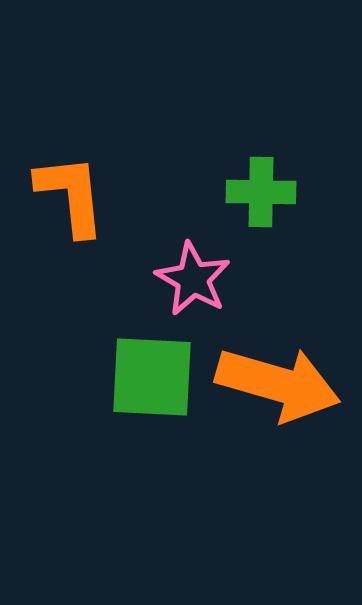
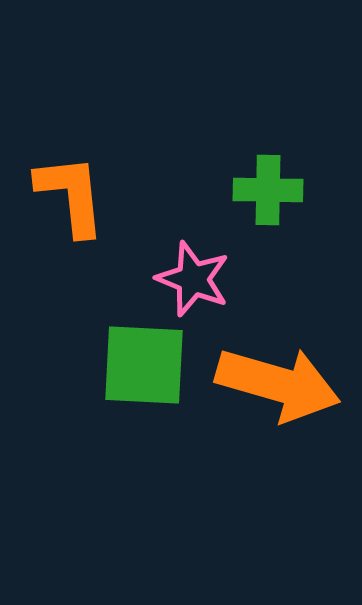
green cross: moved 7 px right, 2 px up
pink star: rotated 8 degrees counterclockwise
green square: moved 8 px left, 12 px up
